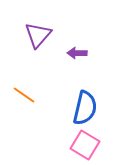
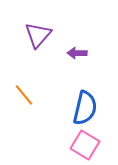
orange line: rotated 15 degrees clockwise
